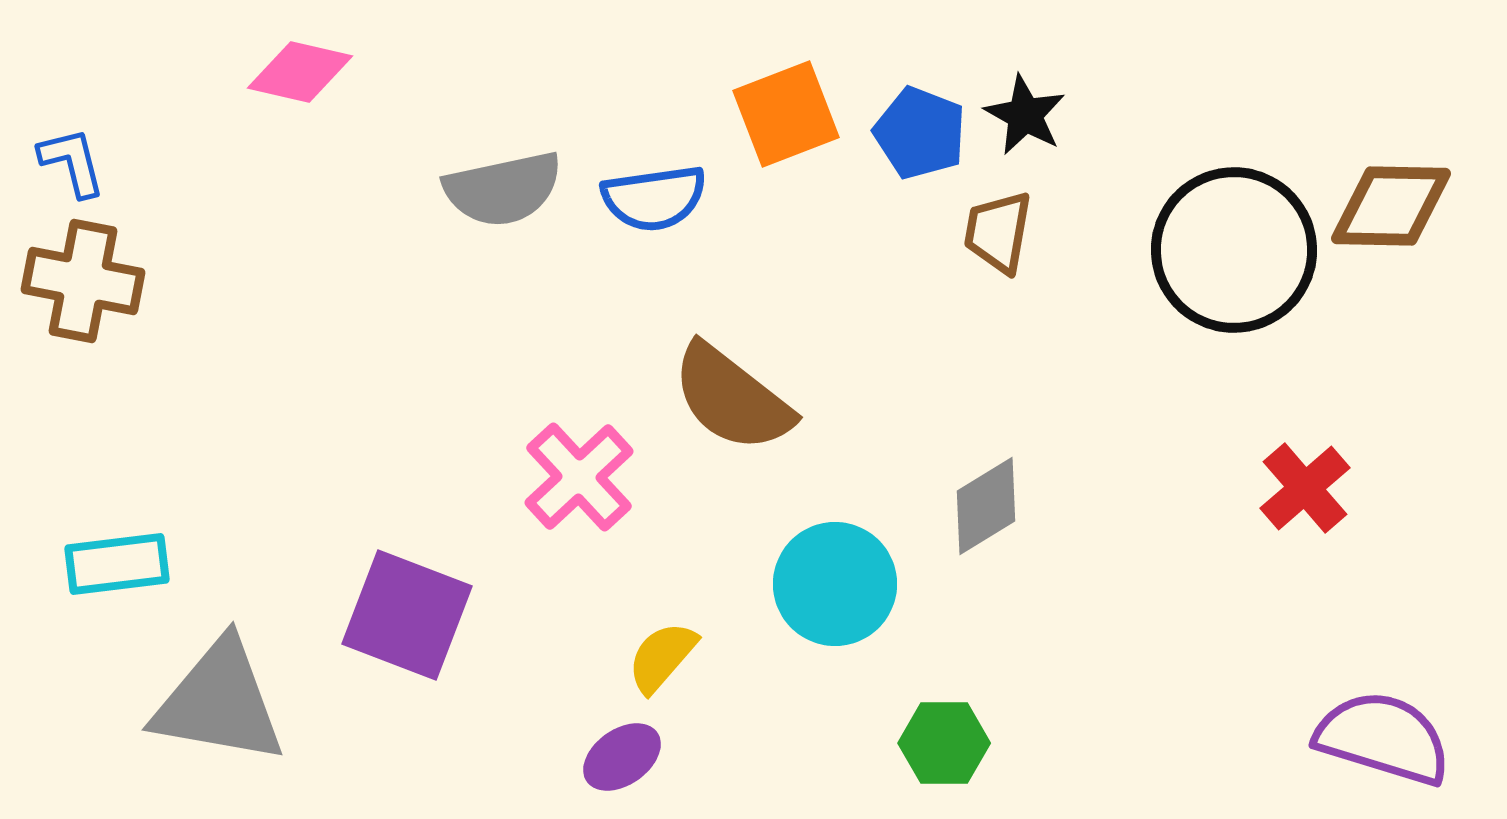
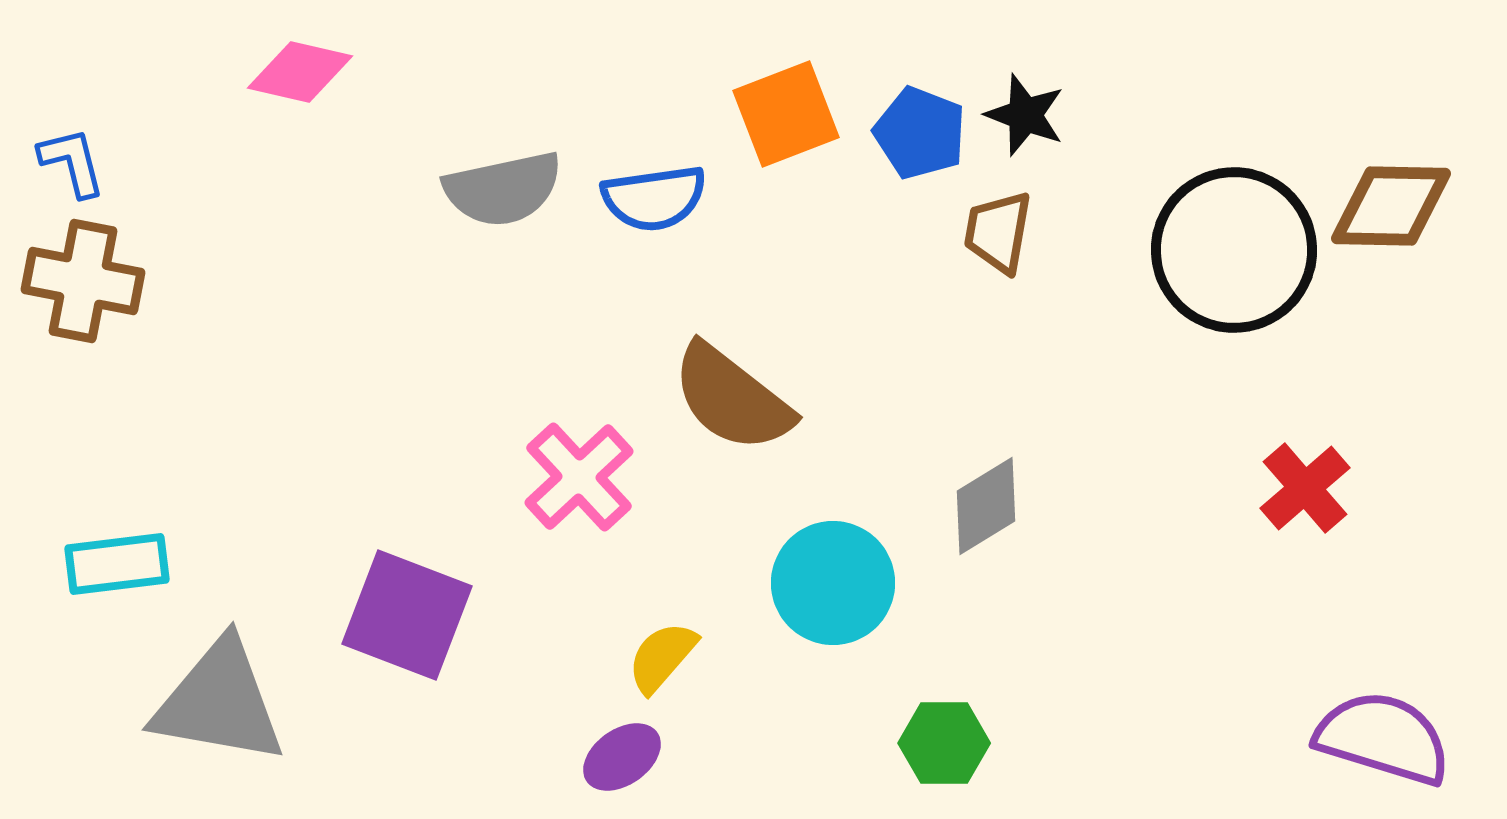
black star: rotated 8 degrees counterclockwise
cyan circle: moved 2 px left, 1 px up
